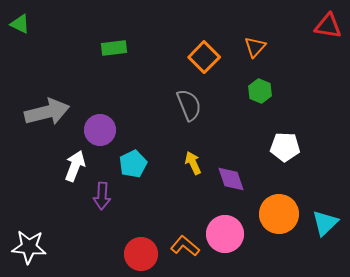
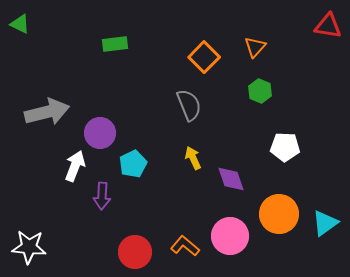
green rectangle: moved 1 px right, 4 px up
purple circle: moved 3 px down
yellow arrow: moved 5 px up
cyan triangle: rotated 8 degrees clockwise
pink circle: moved 5 px right, 2 px down
red circle: moved 6 px left, 2 px up
